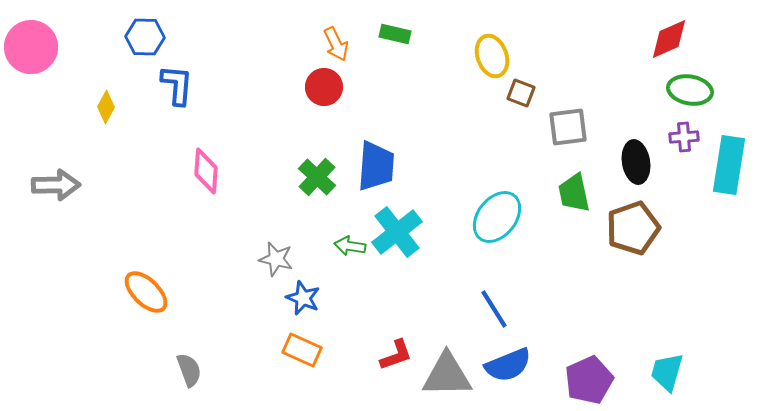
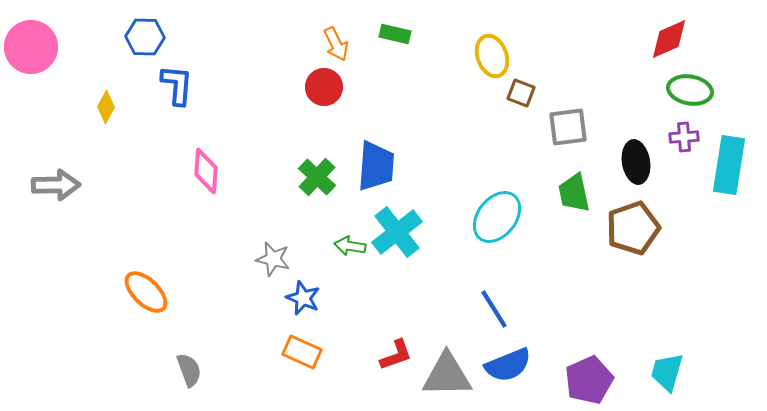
gray star: moved 3 px left
orange rectangle: moved 2 px down
